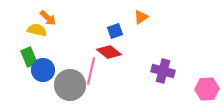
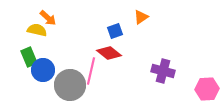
red diamond: moved 1 px down
